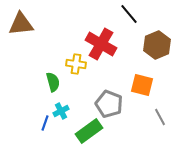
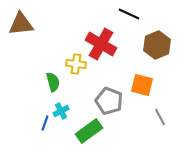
black line: rotated 25 degrees counterclockwise
gray pentagon: moved 3 px up
